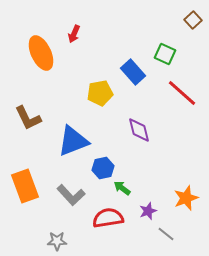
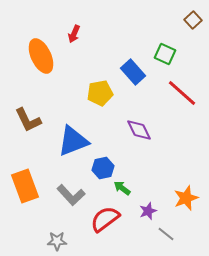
orange ellipse: moved 3 px down
brown L-shape: moved 2 px down
purple diamond: rotated 12 degrees counterclockwise
red semicircle: moved 3 px left, 1 px down; rotated 28 degrees counterclockwise
